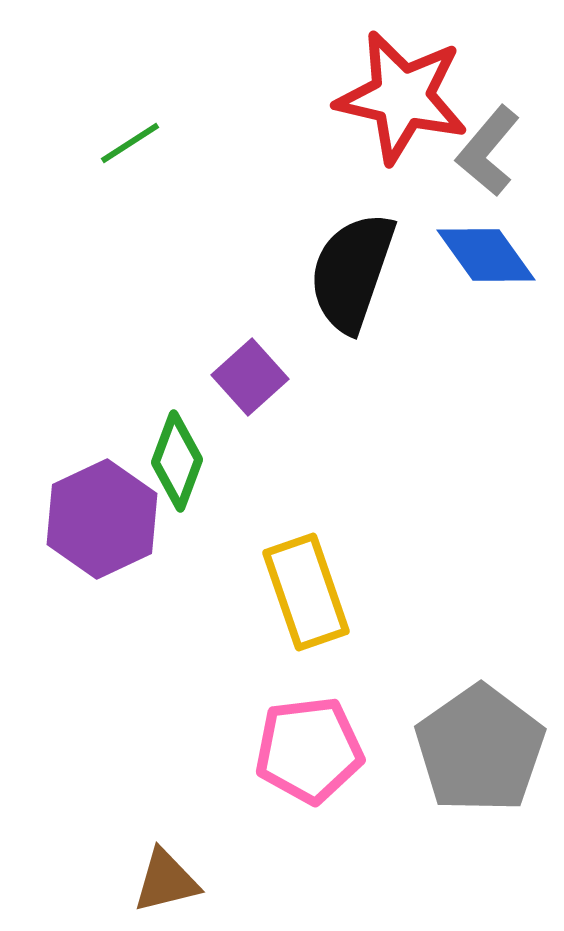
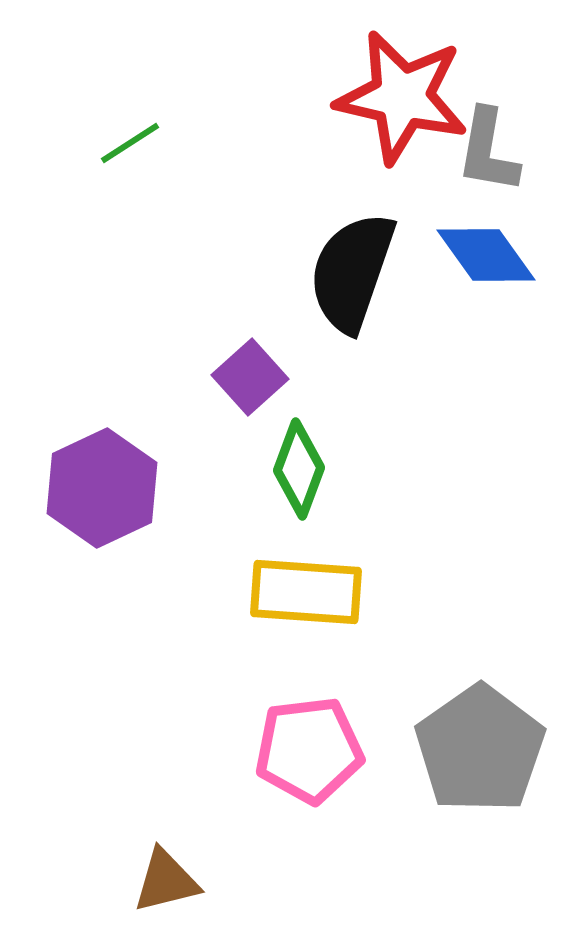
gray L-shape: rotated 30 degrees counterclockwise
green diamond: moved 122 px right, 8 px down
purple hexagon: moved 31 px up
yellow rectangle: rotated 67 degrees counterclockwise
